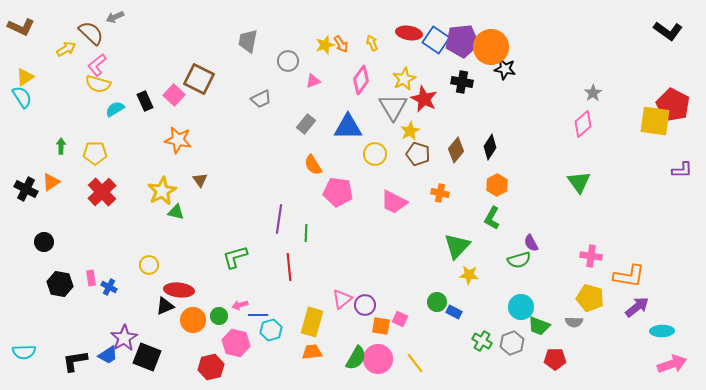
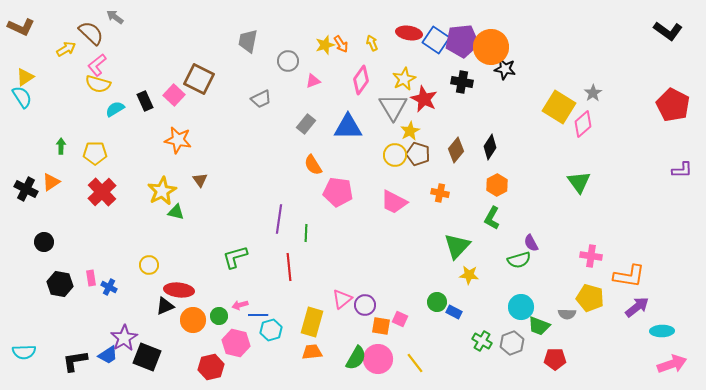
gray arrow at (115, 17): rotated 60 degrees clockwise
yellow square at (655, 121): moved 96 px left, 14 px up; rotated 24 degrees clockwise
yellow circle at (375, 154): moved 20 px right, 1 px down
gray semicircle at (574, 322): moved 7 px left, 8 px up
